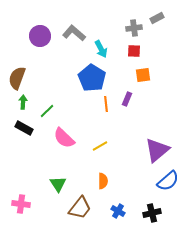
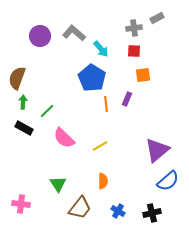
cyan arrow: rotated 12 degrees counterclockwise
